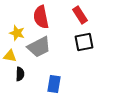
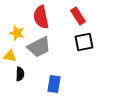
red rectangle: moved 2 px left, 1 px down
